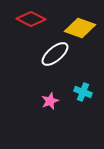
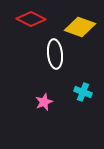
yellow diamond: moved 1 px up
white ellipse: rotated 56 degrees counterclockwise
pink star: moved 6 px left, 1 px down
